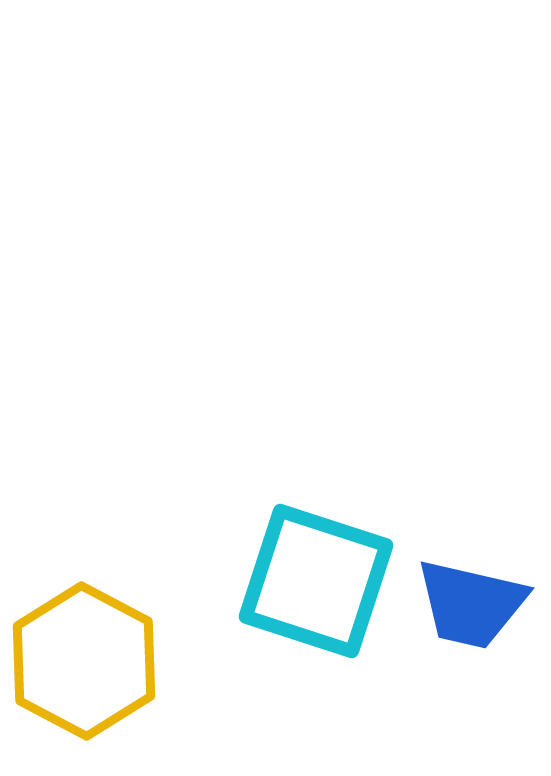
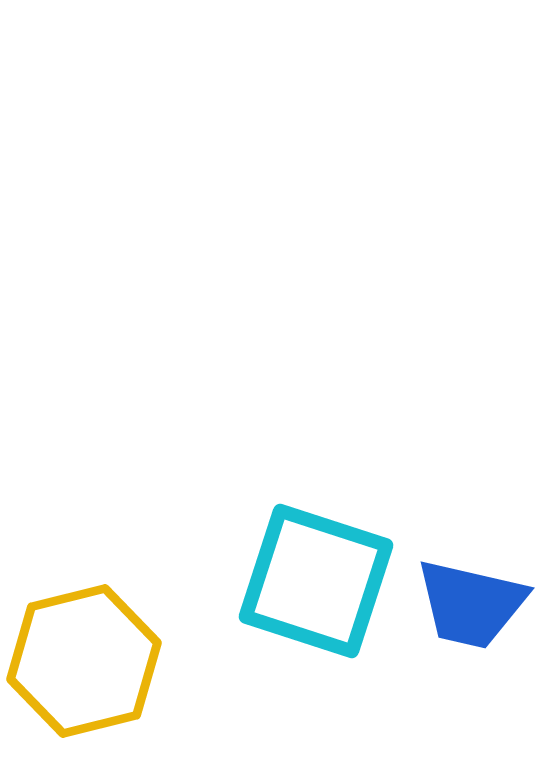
yellow hexagon: rotated 18 degrees clockwise
